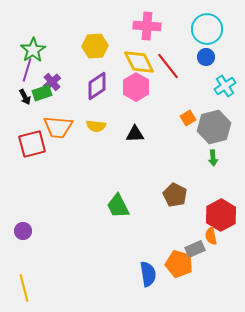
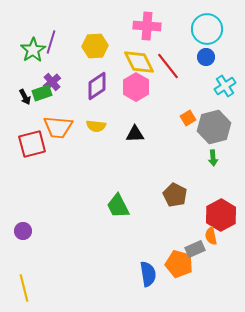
purple line: moved 24 px right, 28 px up
